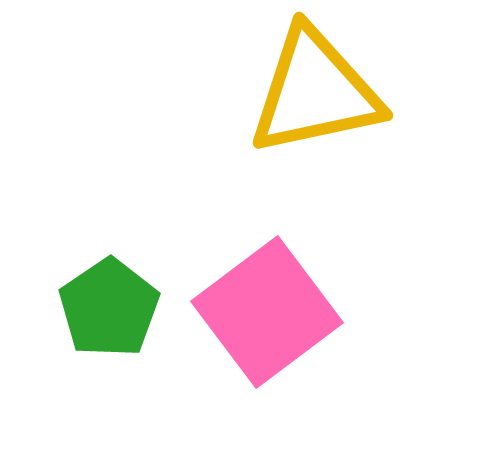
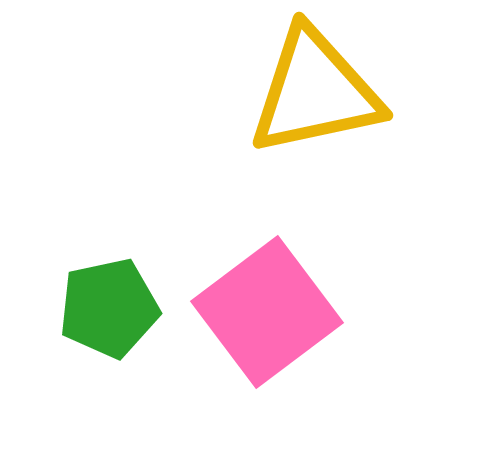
green pentagon: rotated 22 degrees clockwise
